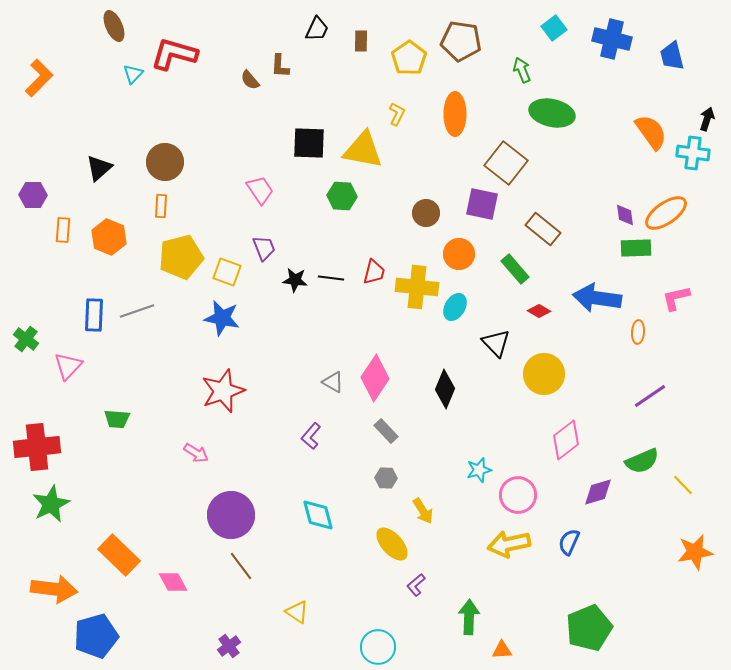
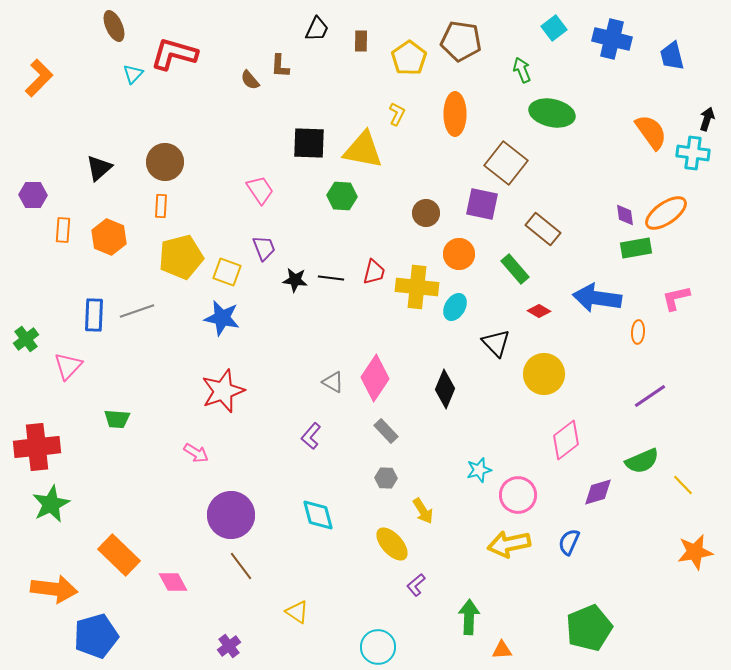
green rectangle at (636, 248): rotated 8 degrees counterclockwise
green cross at (26, 339): rotated 15 degrees clockwise
